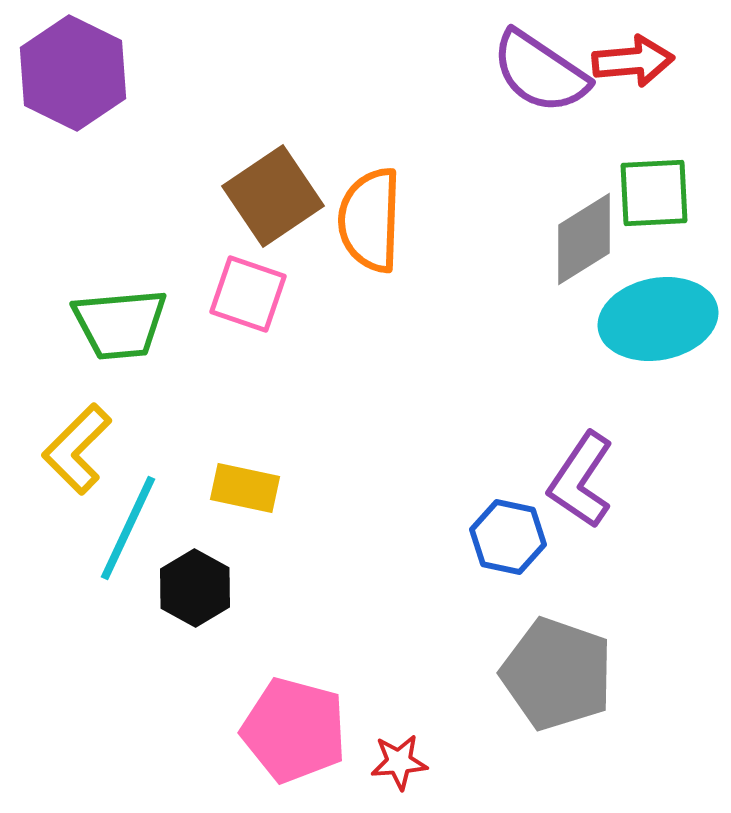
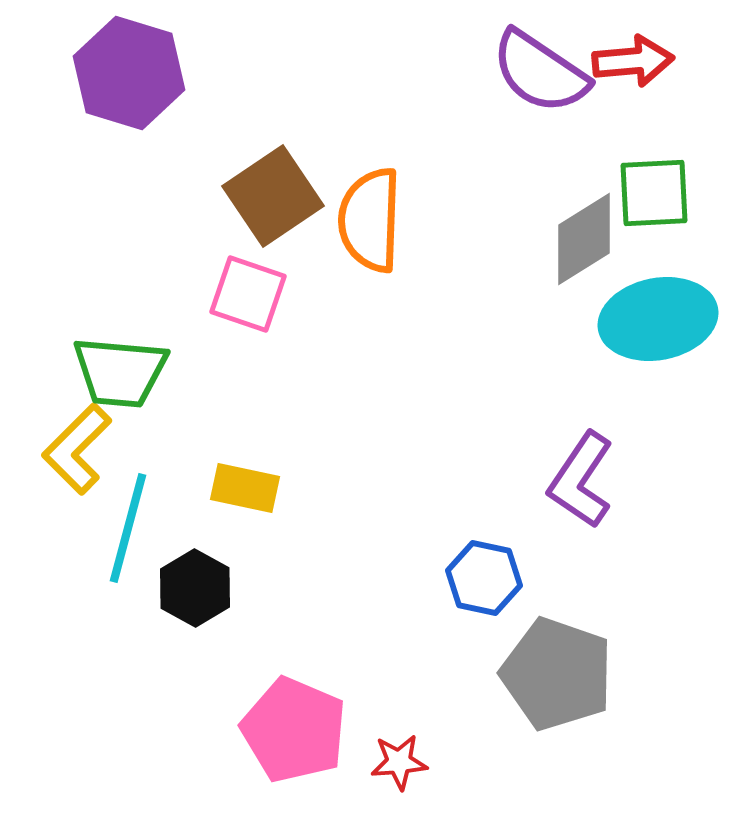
purple hexagon: moved 56 px right; rotated 9 degrees counterclockwise
green trapezoid: moved 48 px down; rotated 10 degrees clockwise
cyan line: rotated 10 degrees counterclockwise
blue hexagon: moved 24 px left, 41 px down
pink pentagon: rotated 8 degrees clockwise
